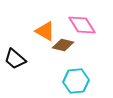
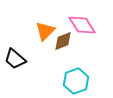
orange triangle: rotated 45 degrees clockwise
brown diamond: moved 4 px up; rotated 35 degrees counterclockwise
cyan hexagon: rotated 15 degrees counterclockwise
